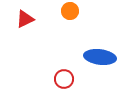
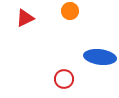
red triangle: moved 1 px up
